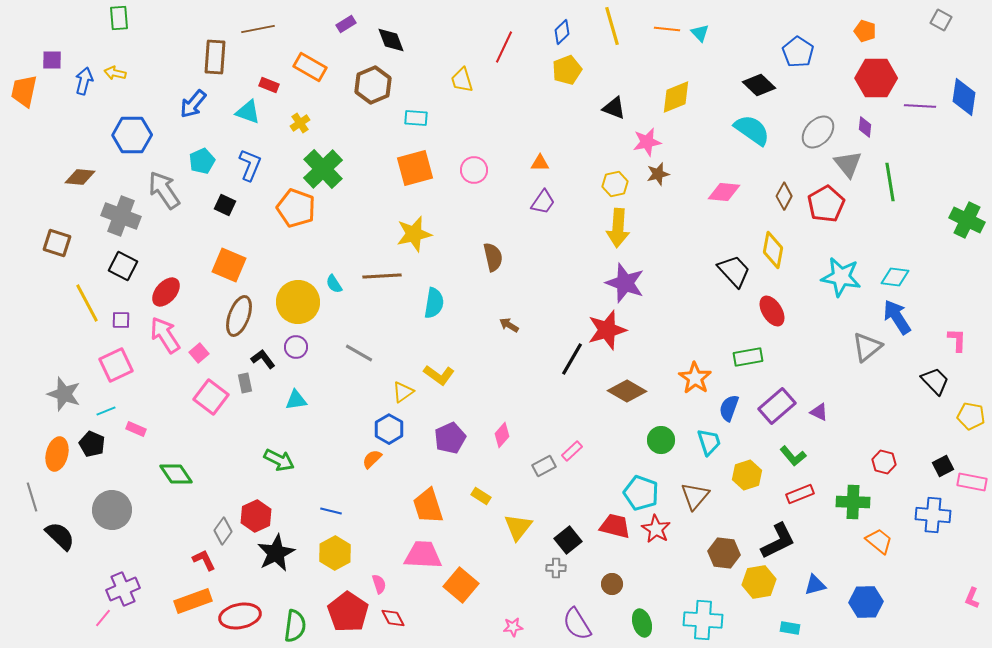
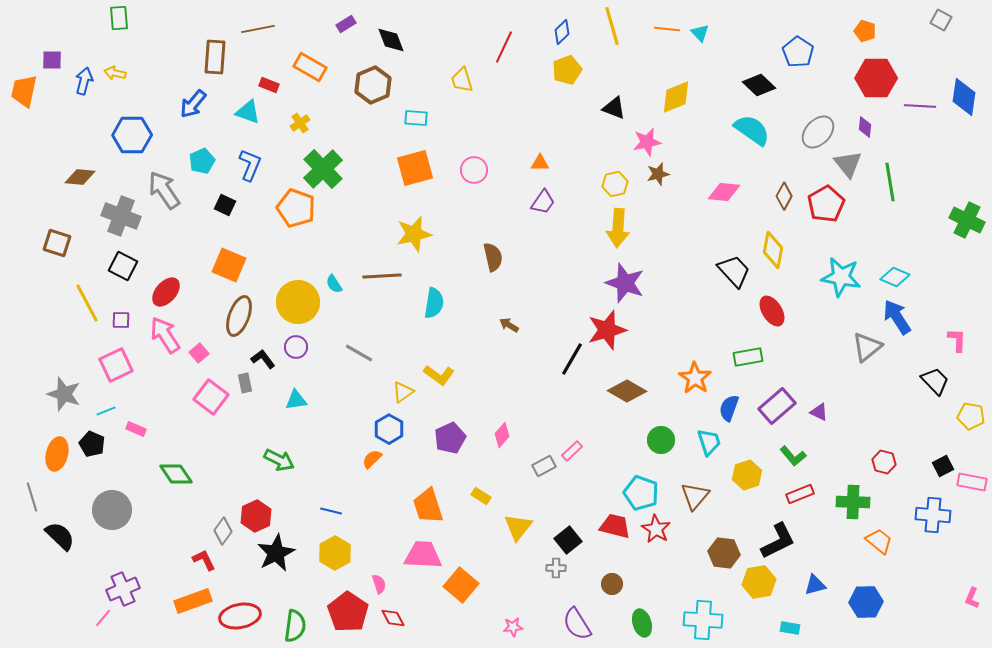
cyan diamond at (895, 277): rotated 16 degrees clockwise
